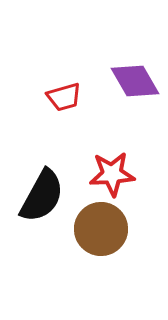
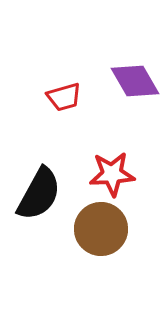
black semicircle: moved 3 px left, 2 px up
